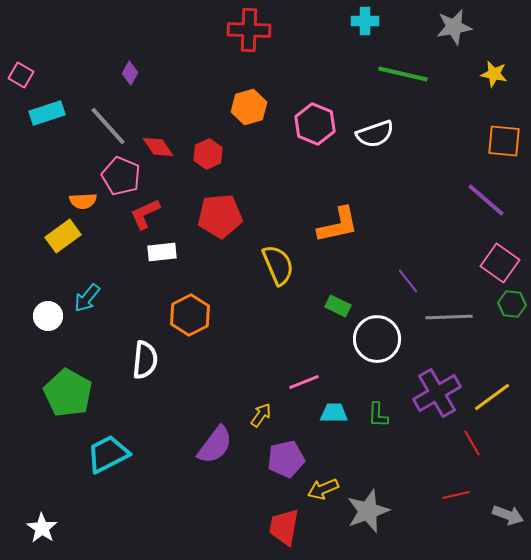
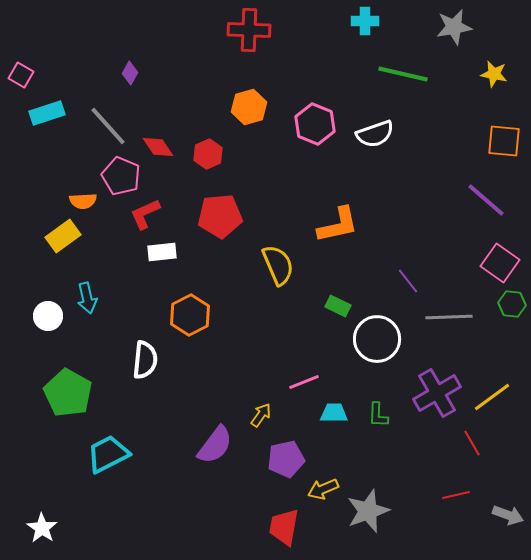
cyan arrow at (87, 298): rotated 52 degrees counterclockwise
